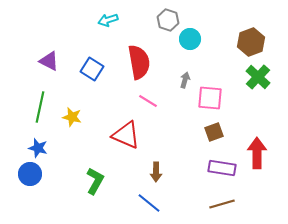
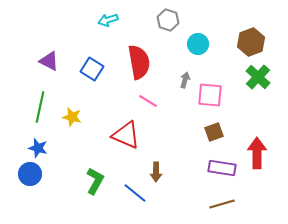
cyan circle: moved 8 px right, 5 px down
pink square: moved 3 px up
blue line: moved 14 px left, 10 px up
